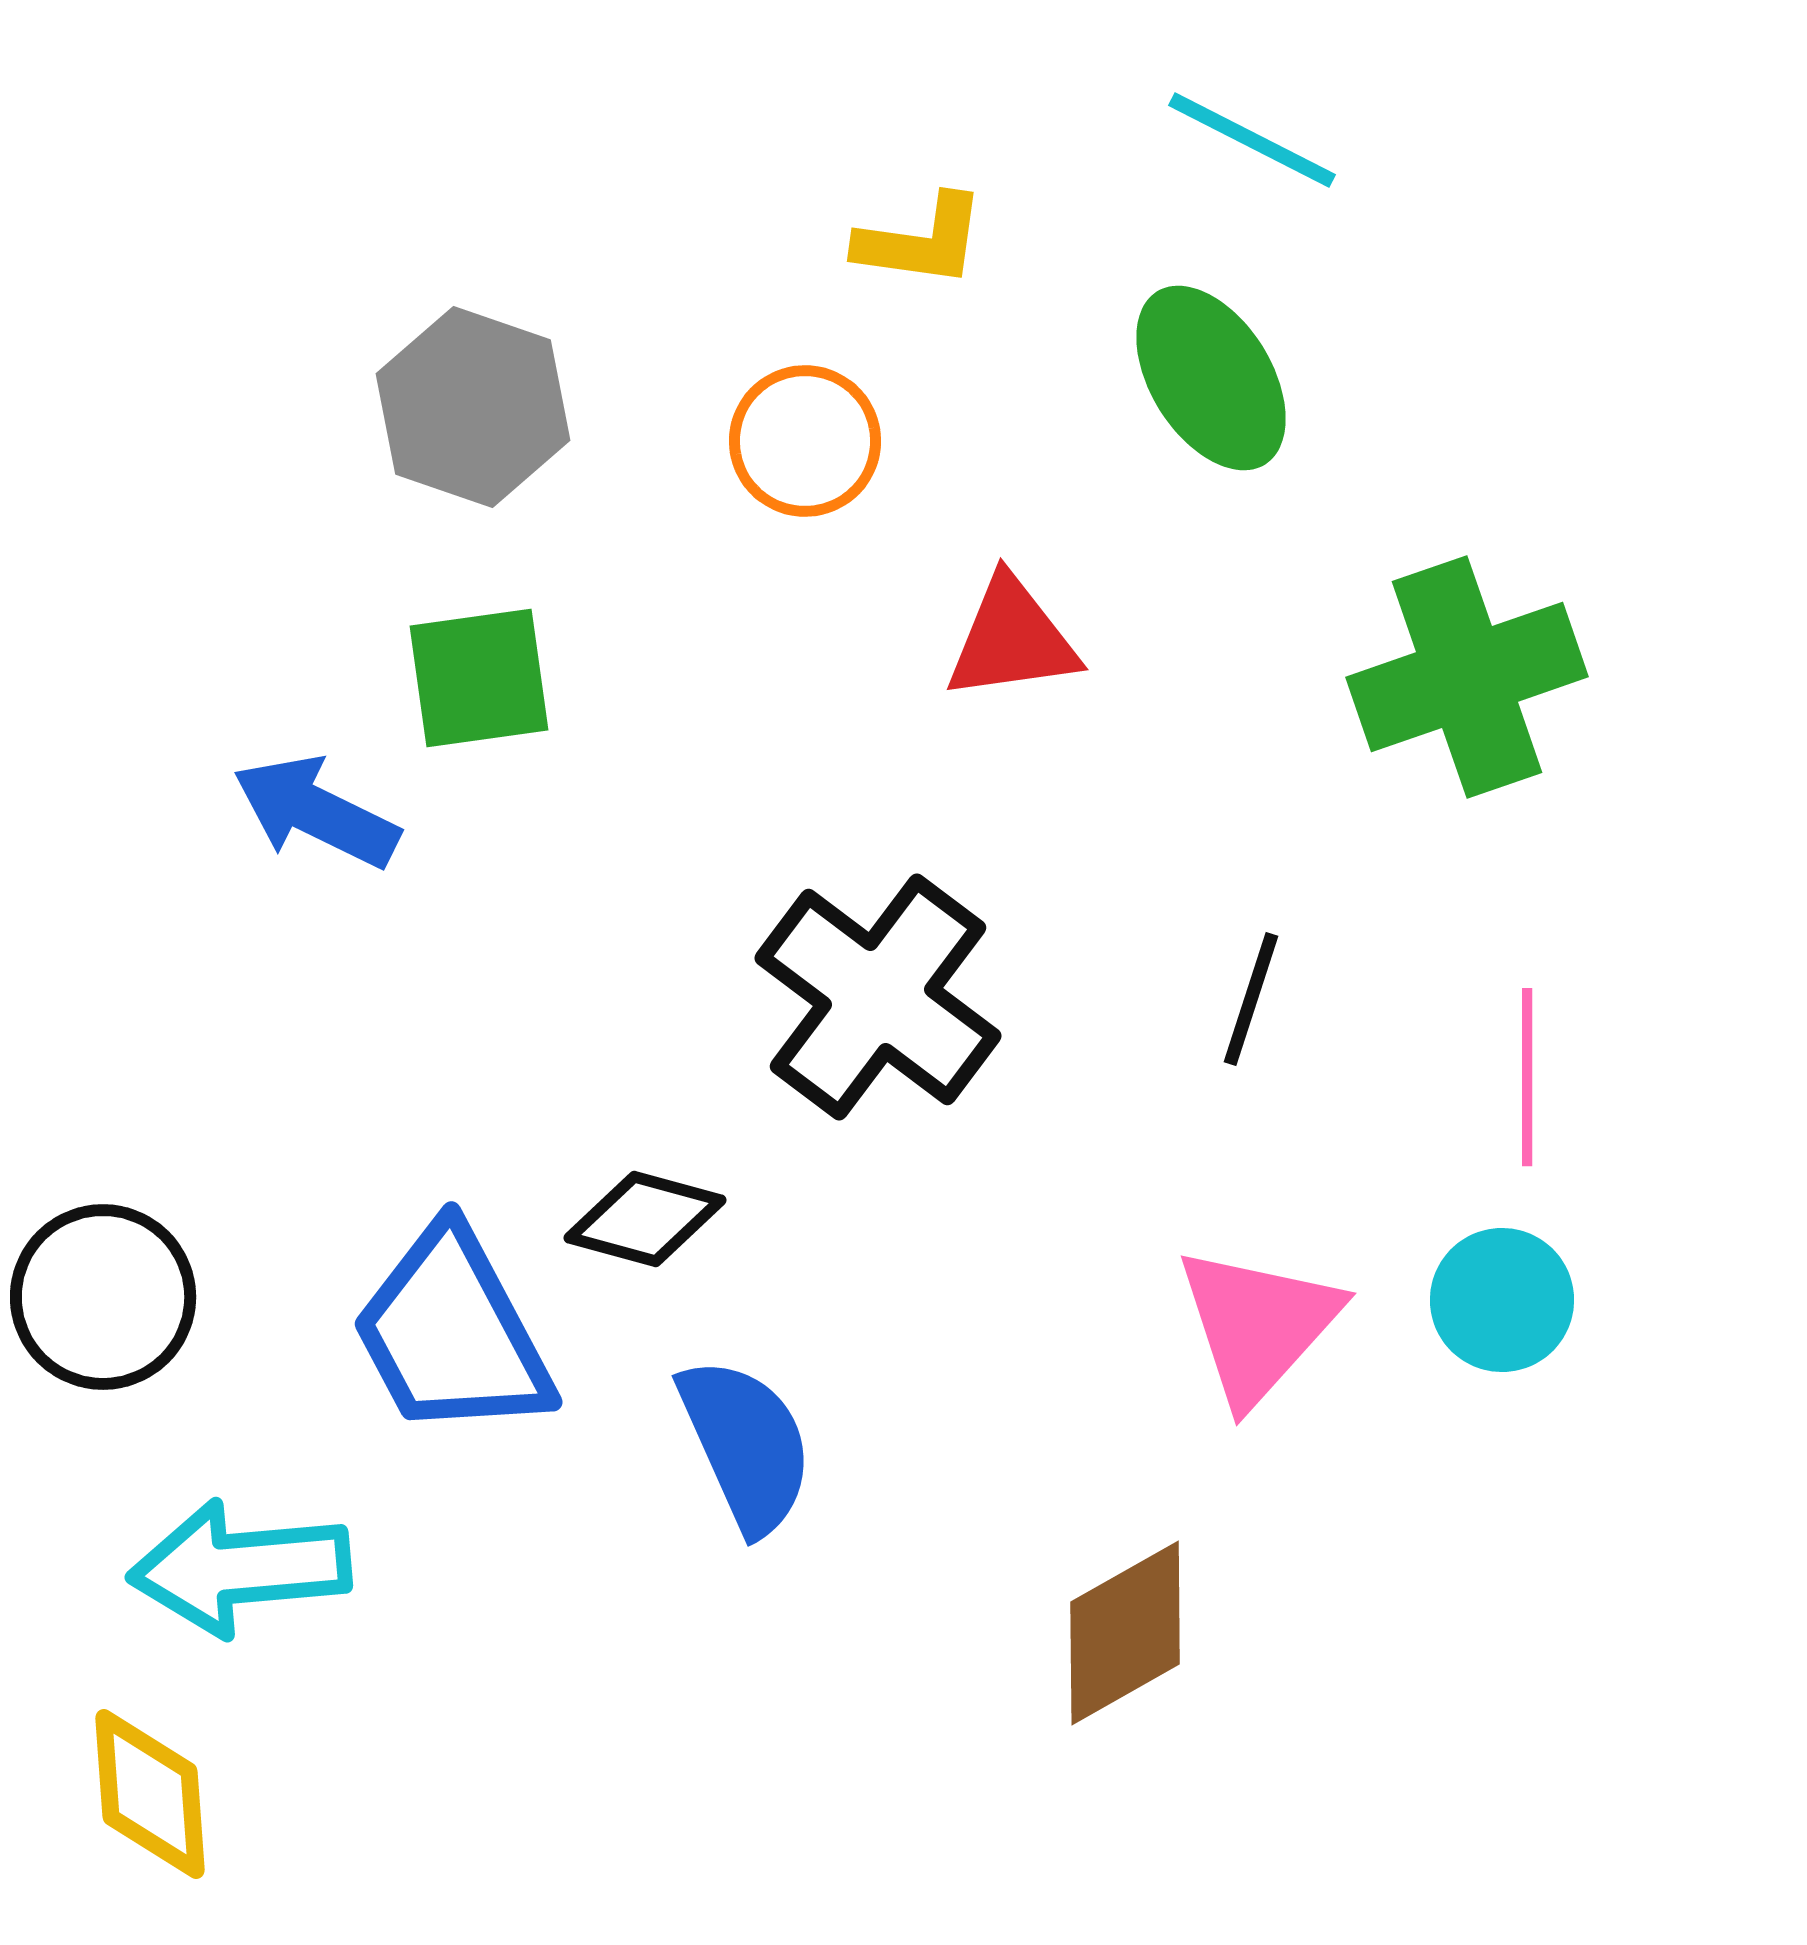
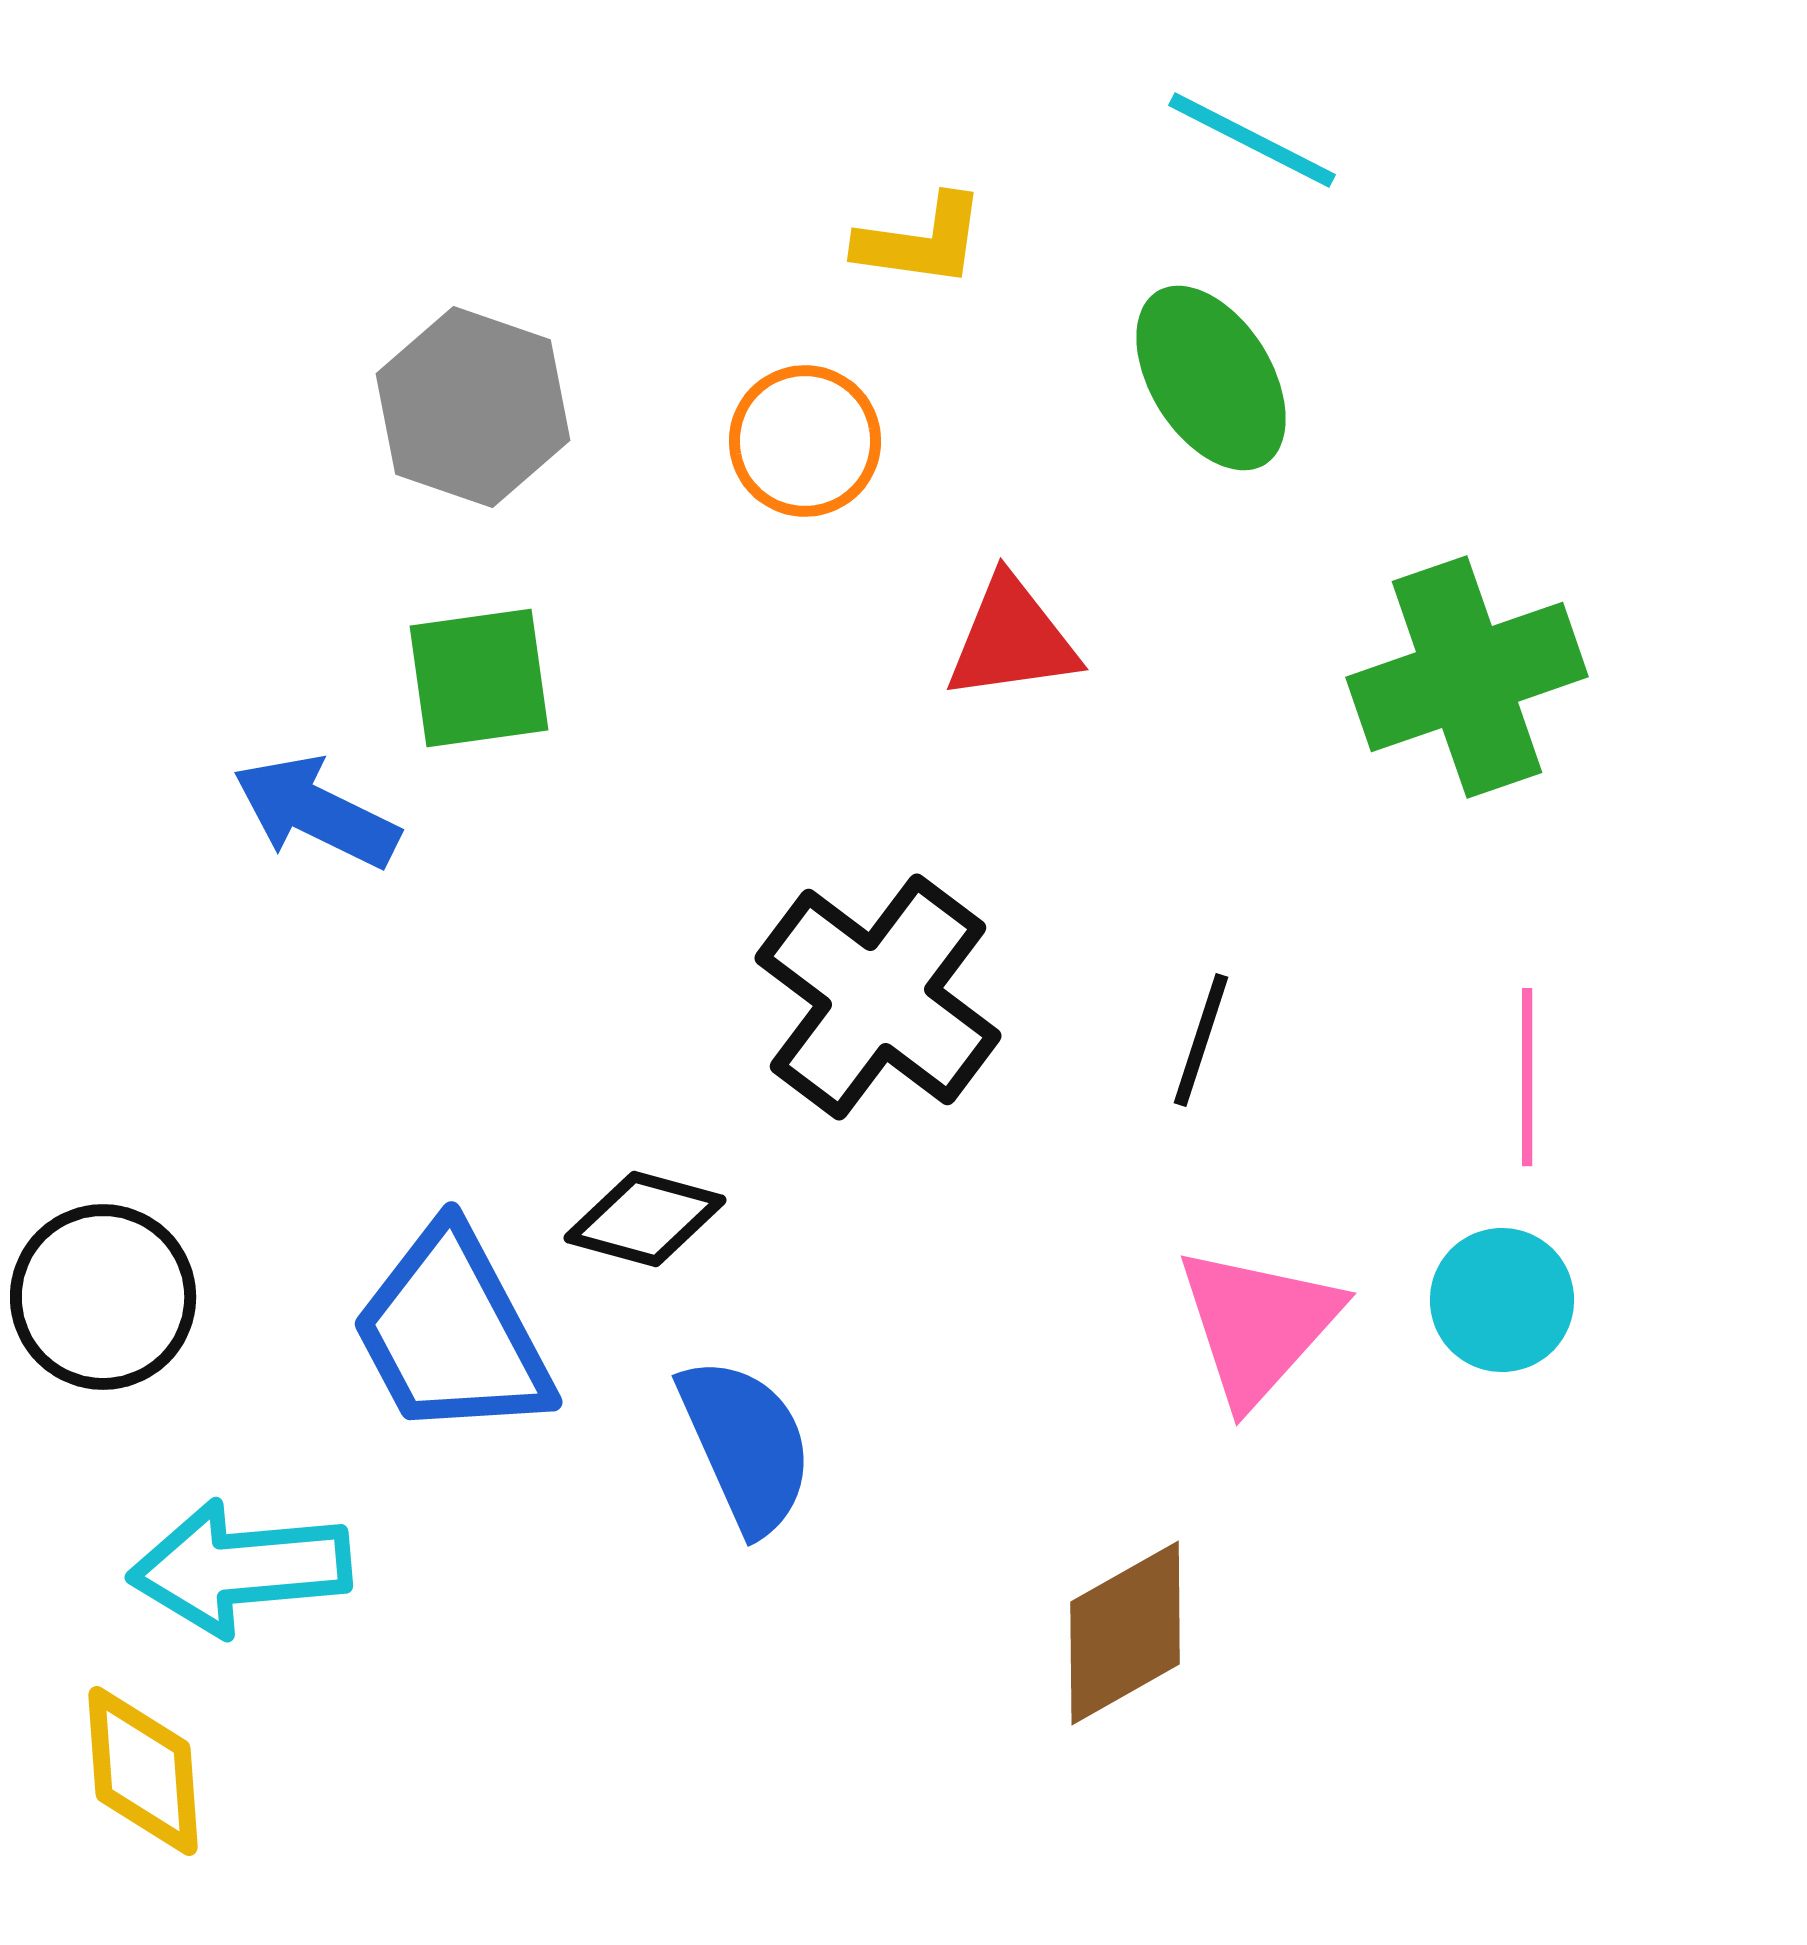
black line: moved 50 px left, 41 px down
yellow diamond: moved 7 px left, 23 px up
